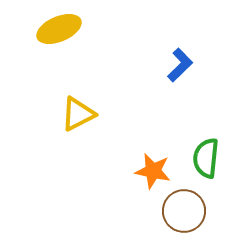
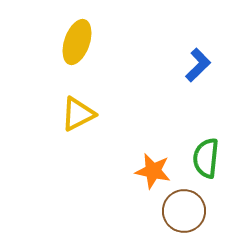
yellow ellipse: moved 18 px right, 13 px down; rotated 48 degrees counterclockwise
blue L-shape: moved 18 px right
